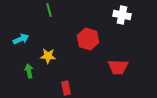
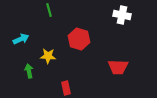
red hexagon: moved 9 px left
